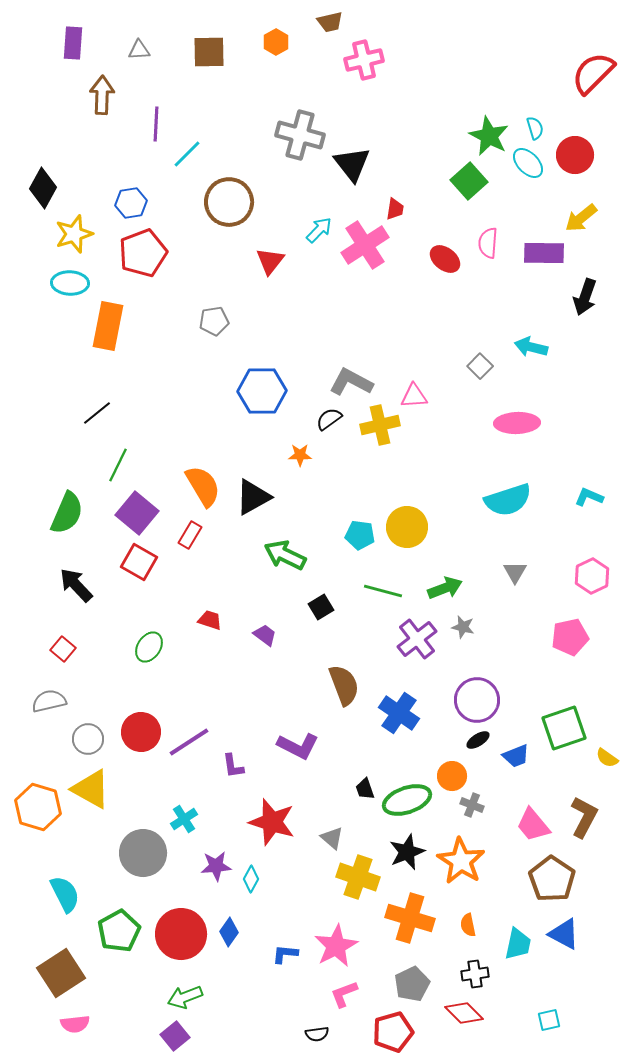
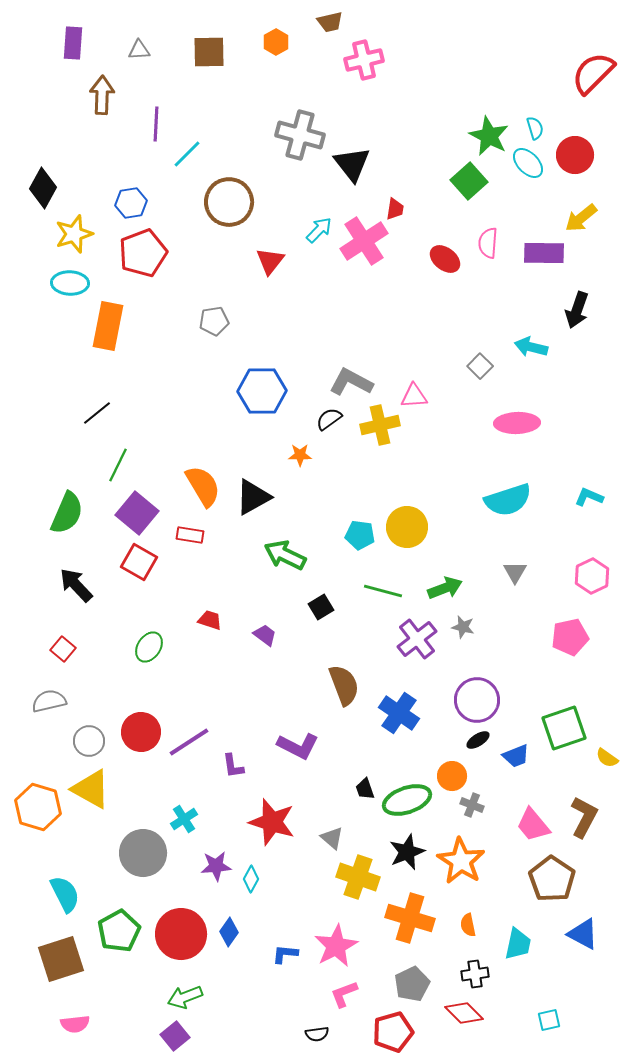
pink cross at (365, 245): moved 1 px left, 4 px up
black arrow at (585, 297): moved 8 px left, 13 px down
red rectangle at (190, 535): rotated 68 degrees clockwise
gray circle at (88, 739): moved 1 px right, 2 px down
blue triangle at (564, 934): moved 19 px right
brown square at (61, 973): moved 14 px up; rotated 15 degrees clockwise
